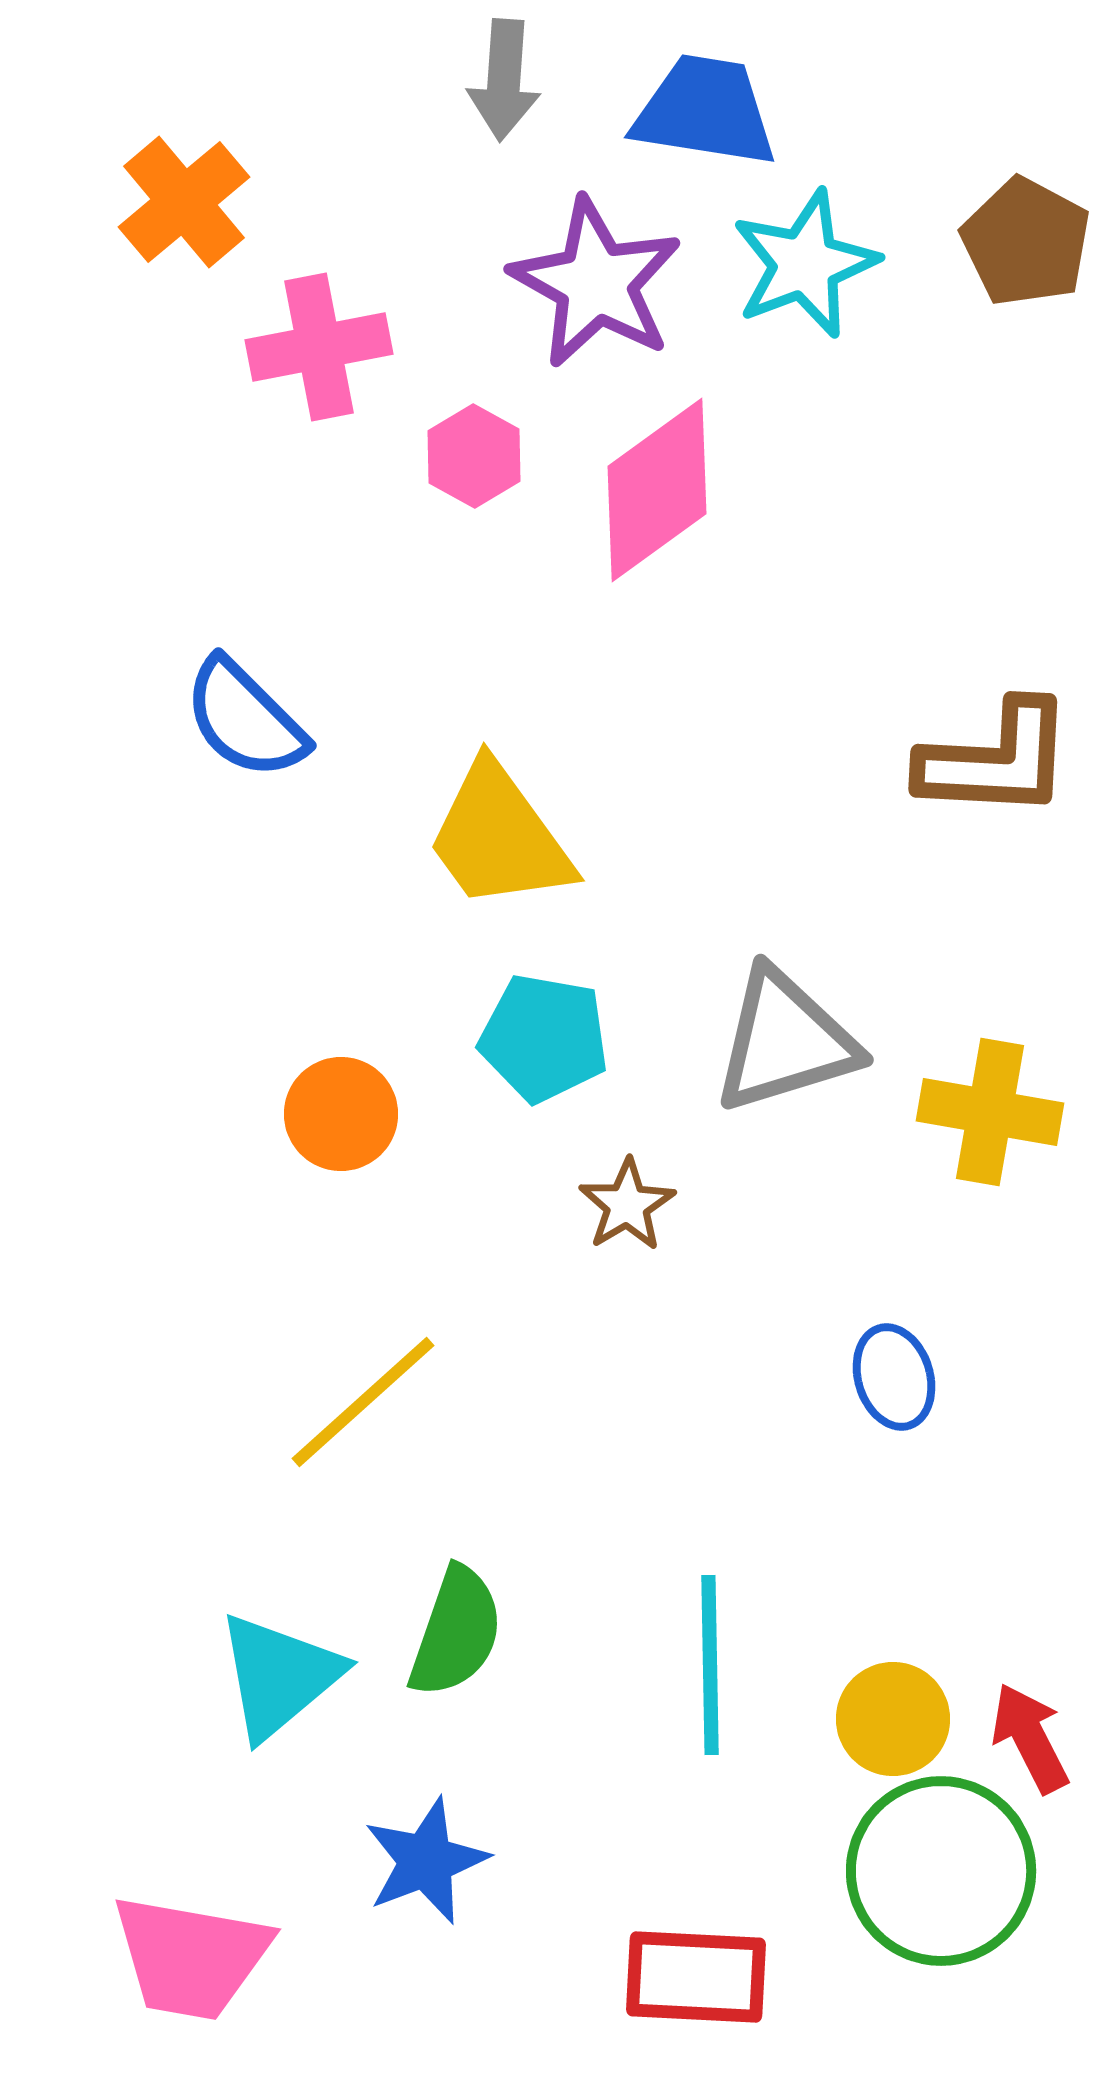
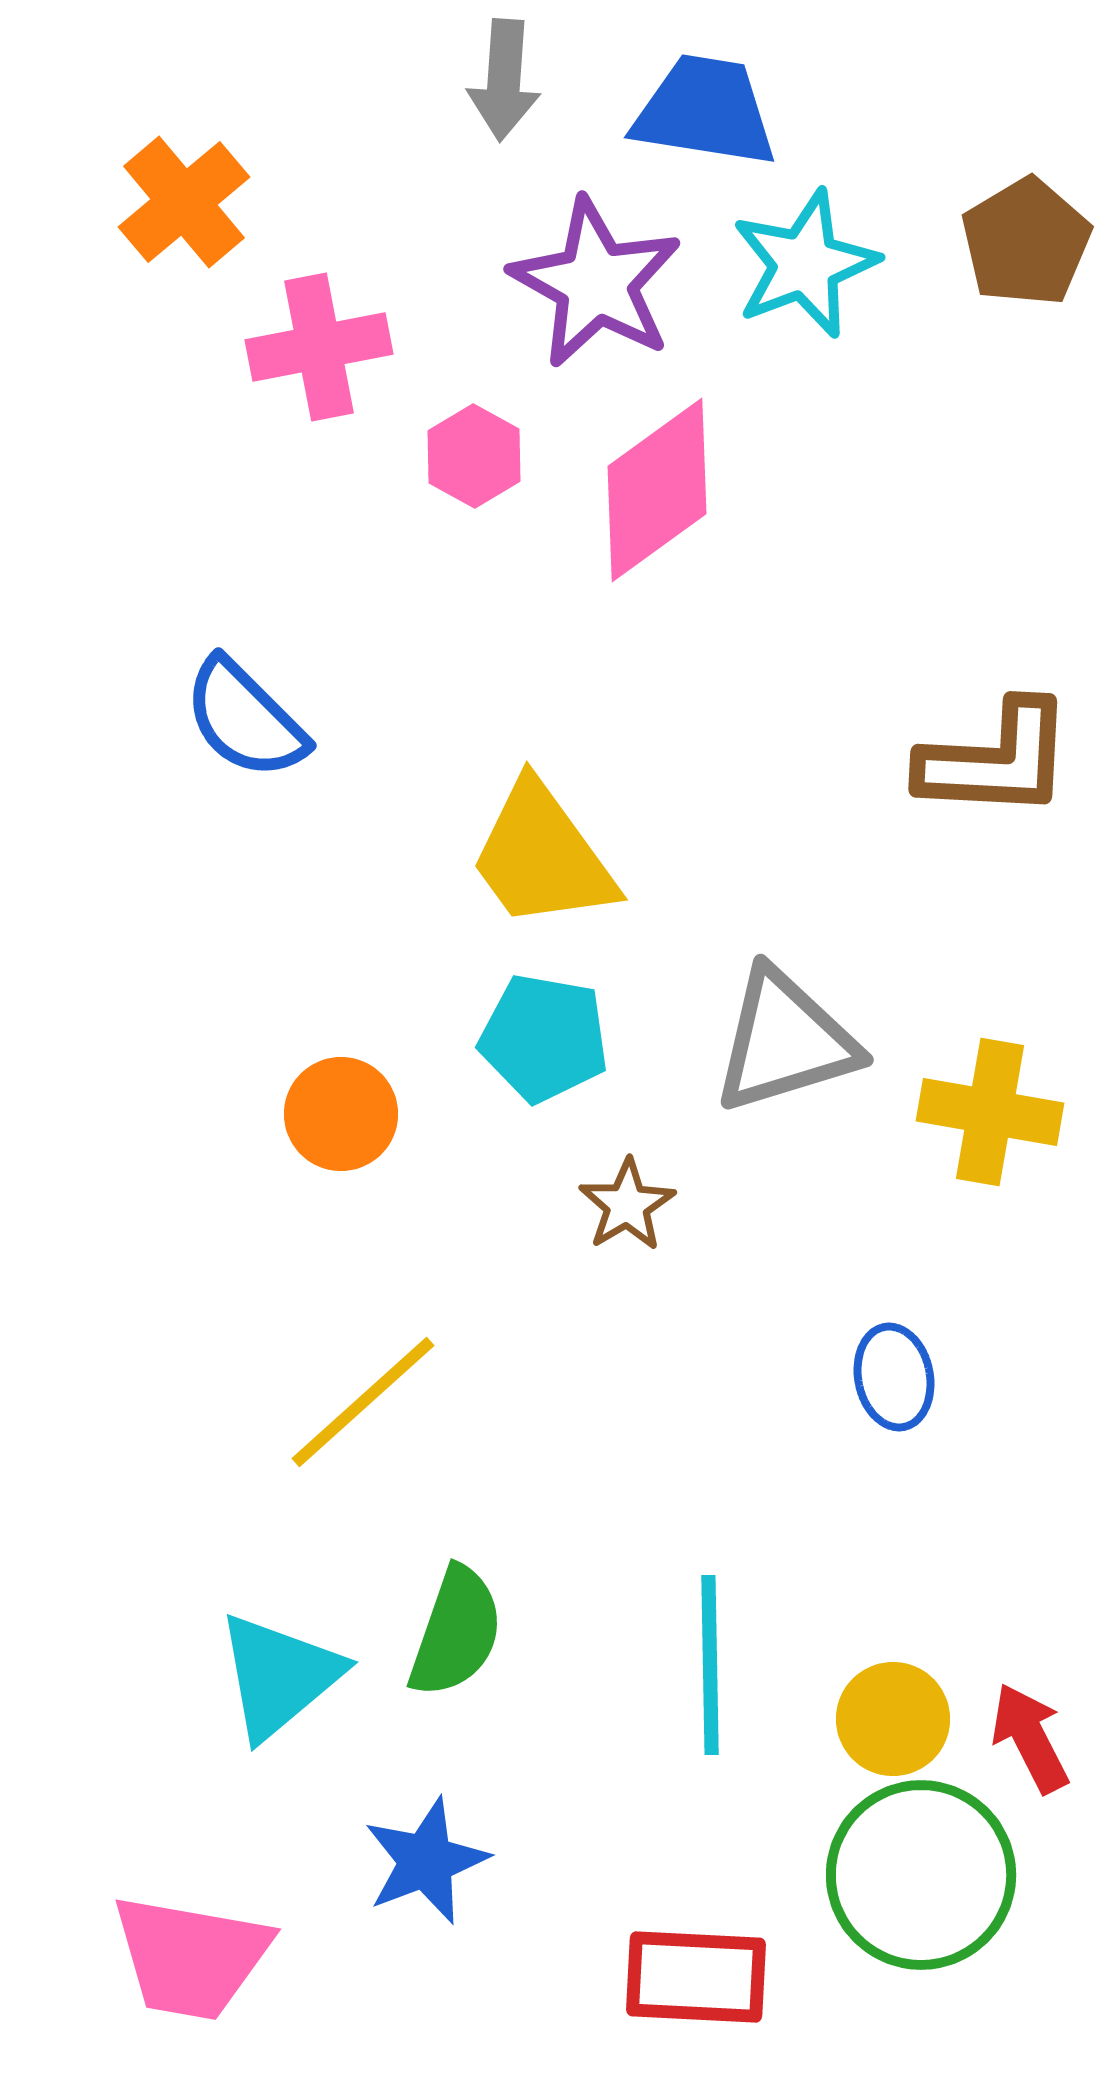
brown pentagon: rotated 13 degrees clockwise
yellow trapezoid: moved 43 px right, 19 px down
blue ellipse: rotated 6 degrees clockwise
green circle: moved 20 px left, 4 px down
